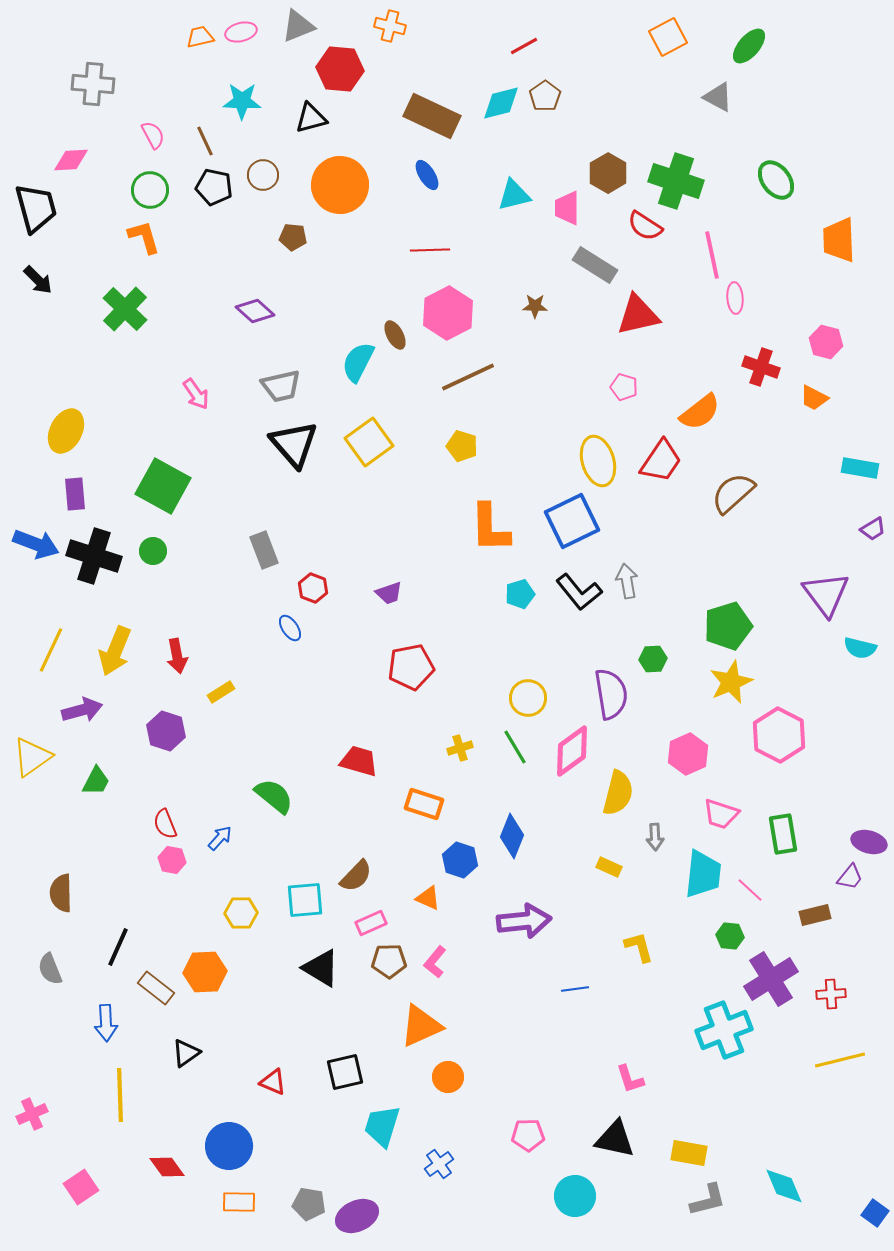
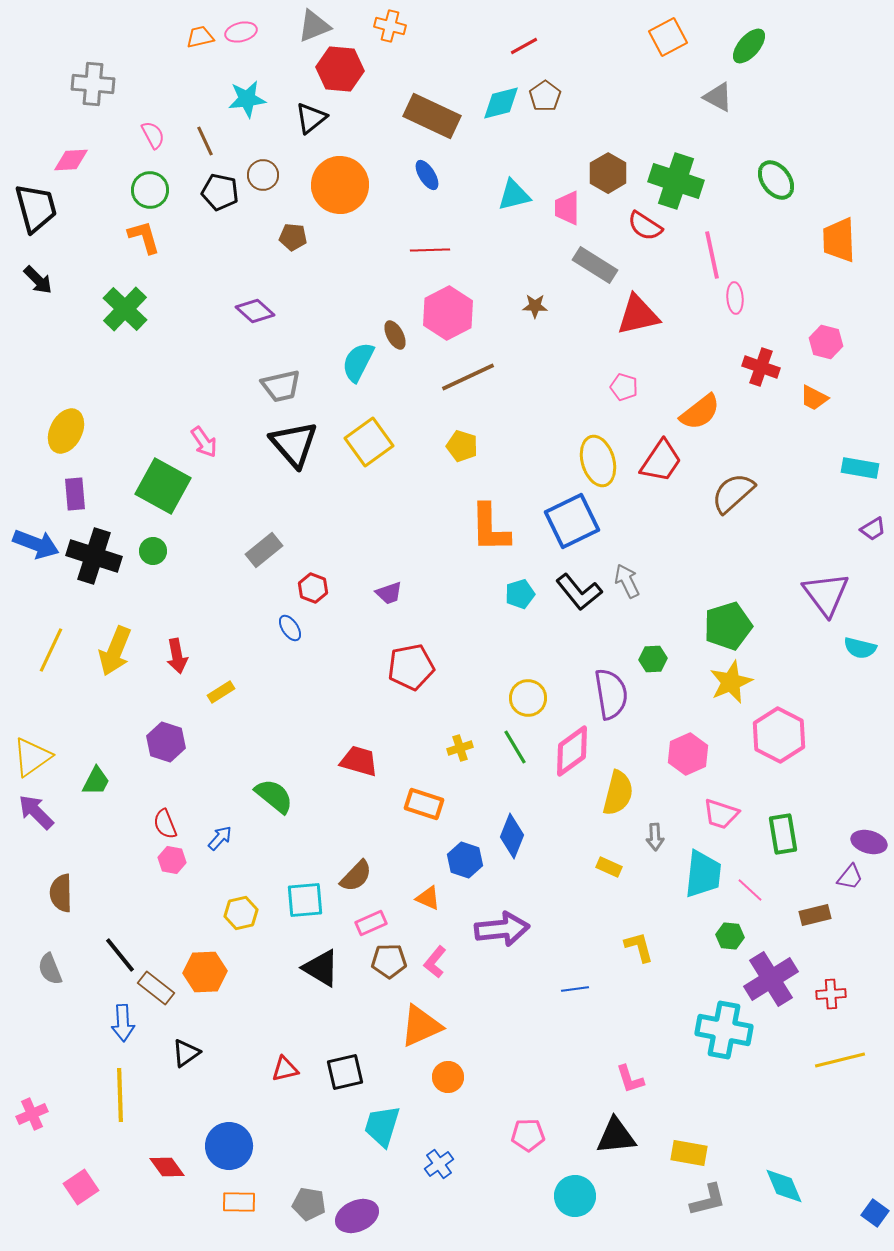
gray triangle at (298, 26): moved 16 px right
cyan star at (242, 101): moved 5 px right, 2 px up; rotated 9 degrees counterclockwise
black triangle at (311, 118): rotated 24 degrees counterclockwise
black pentagon at (214, 187): moved 6 px right, 5 px down
pink arrow at (196, 394): moved 8 px right, 48 px down
gray rectangle at (264, 550): rotated 72 degrees clockwise
gray arrow at (627, 581): rotated 16 degrees counterclockwise
purple arrow at (82, 710): moved 46 px left, 102 px down; rotated 120 degrees counterclockwise
purple hexagon at (166, 731): moved 11 px down
blue hexagon at (460, 860): moved 5 px right
yellow hexagon at (241, 913): rotated 12 degrees counterclockwise
purple arrow at (524, 921): moved 22 px left, 8 px down
black line at (118, 947): moved 2 px right, 8 px down; rotated 63 degrees counterclockwise
blue arrow at (106, 1023): moved 17 px right
cyan cross at (724, 1030): rotated 32 degrees clockwise
red triangle at (273, 1082): moved 12 px right, 13 px up; rotated 36 degrees counterclockwise
black triangle at (615, 1139): moved 1 px right, 3 px up; rotated 18 degrees counterclockwise
